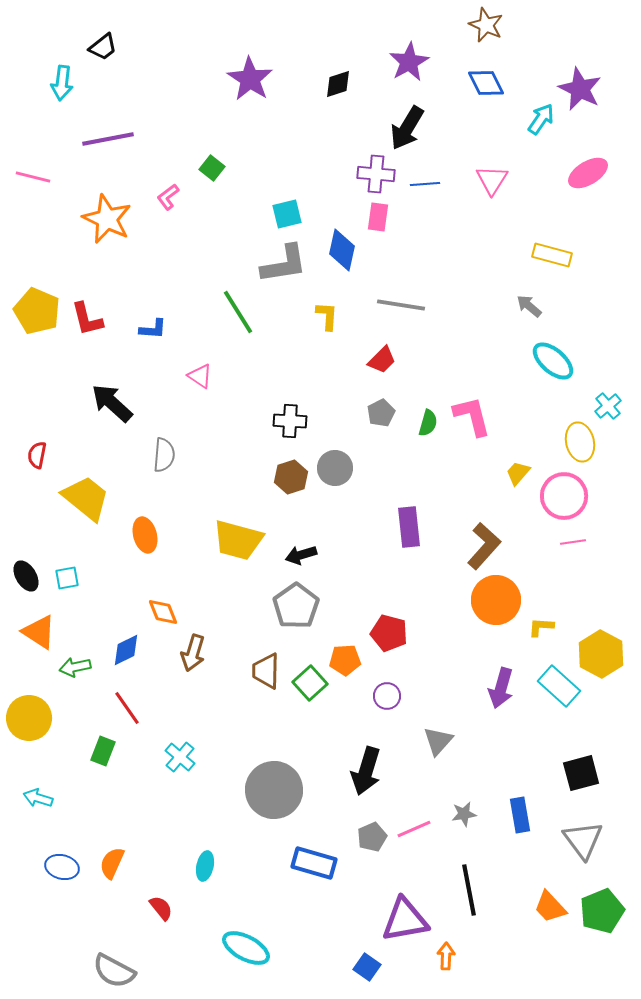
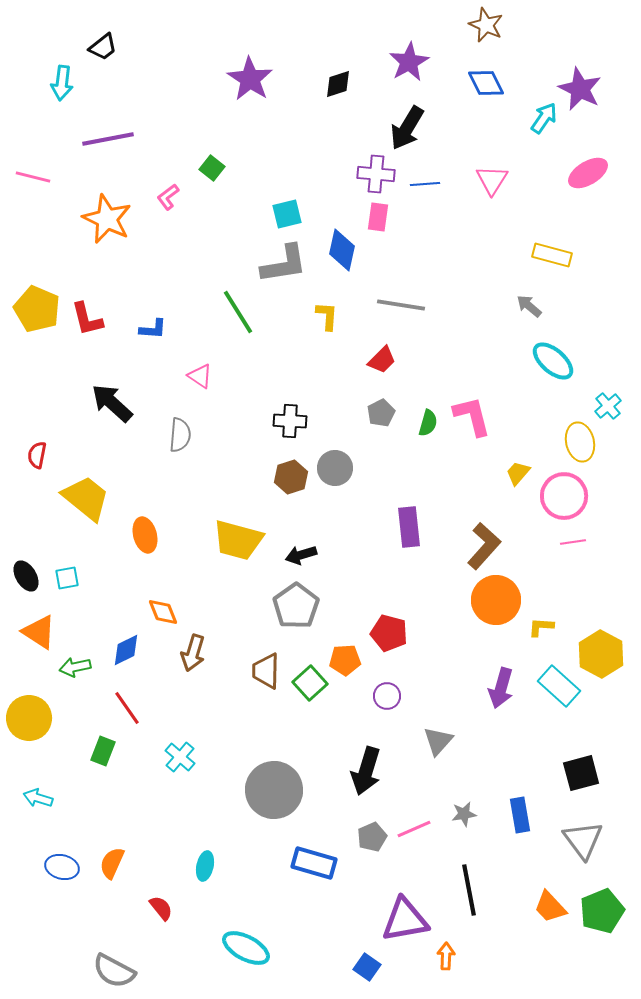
cyan arrow at (541, 119): moved 3 px right, 1 px up
yellow pentagon at (37, 311): moved 2 px up
gray semicircle at (164, 455): moved 16 px right, 20 px up
